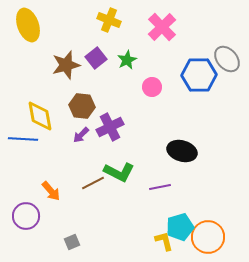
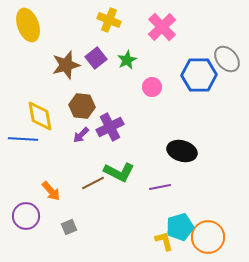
gray square: moved 3 px left, 15 px up
